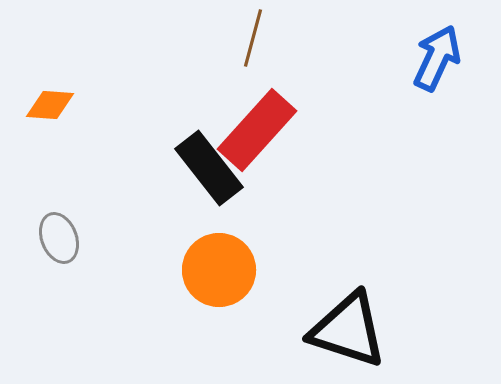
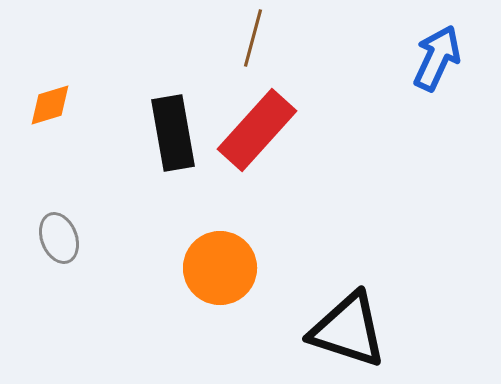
orange diamond: rotated 21 degrees counterclockwise
black rectangle: moved 36 px left, 35 px up; rotated 28 degrees clockwise
orange circle: moved 1 px right, 2 px up
